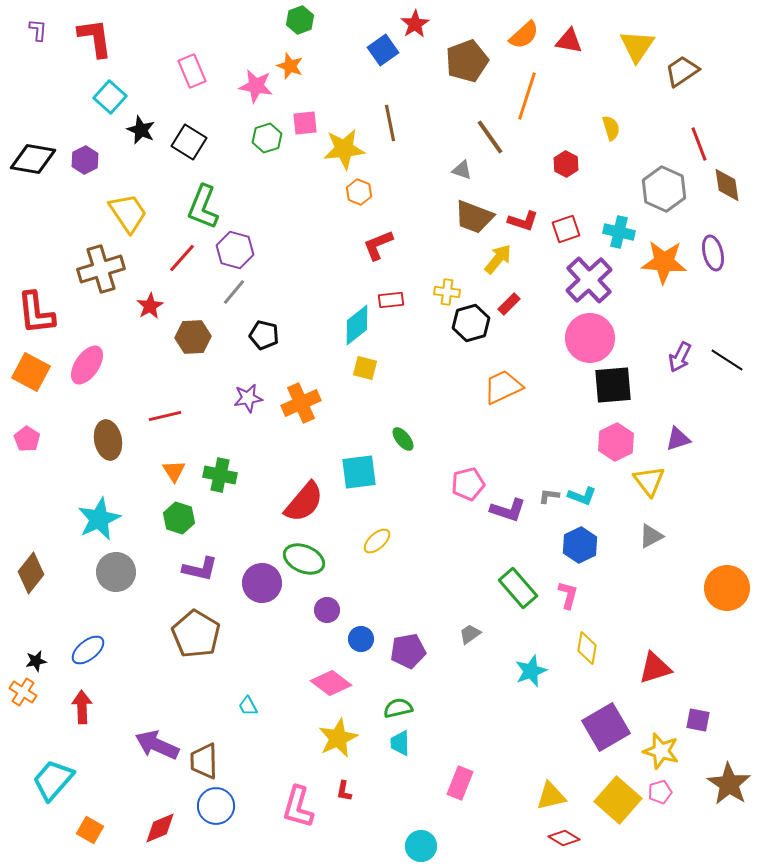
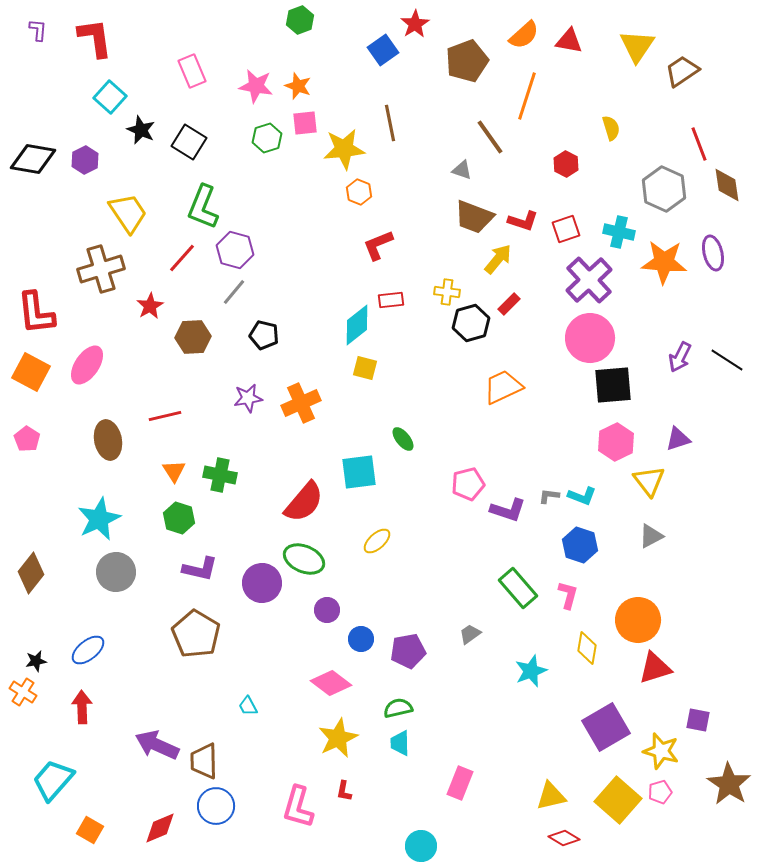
orange star at (290, 66): moved 8 px right, 20 px down
blue hexagon at (580, 545): rotated 16 degrees counterclockwise
orange circle at (727, 588): moved 89 px left, 32 px down
